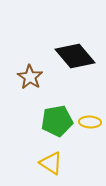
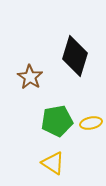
black diamond: rotated 57 degrees clockwise
yellow ellipse: moved 1 px right, 1 px down; rotated 15 degrees counterclockwise
yellow triangle: moved 2 px right
